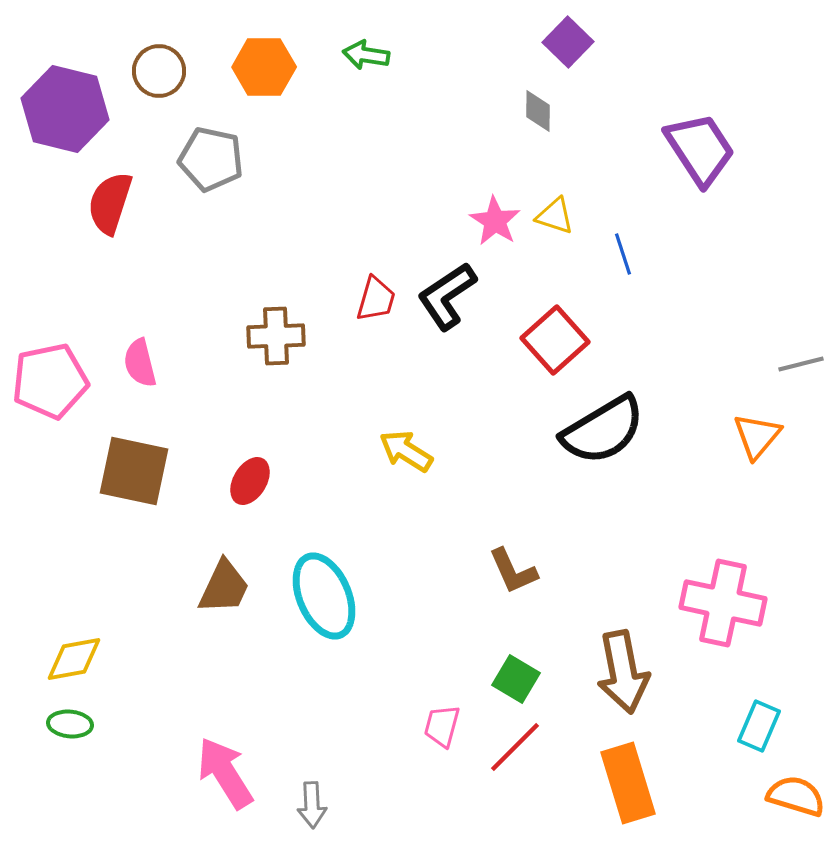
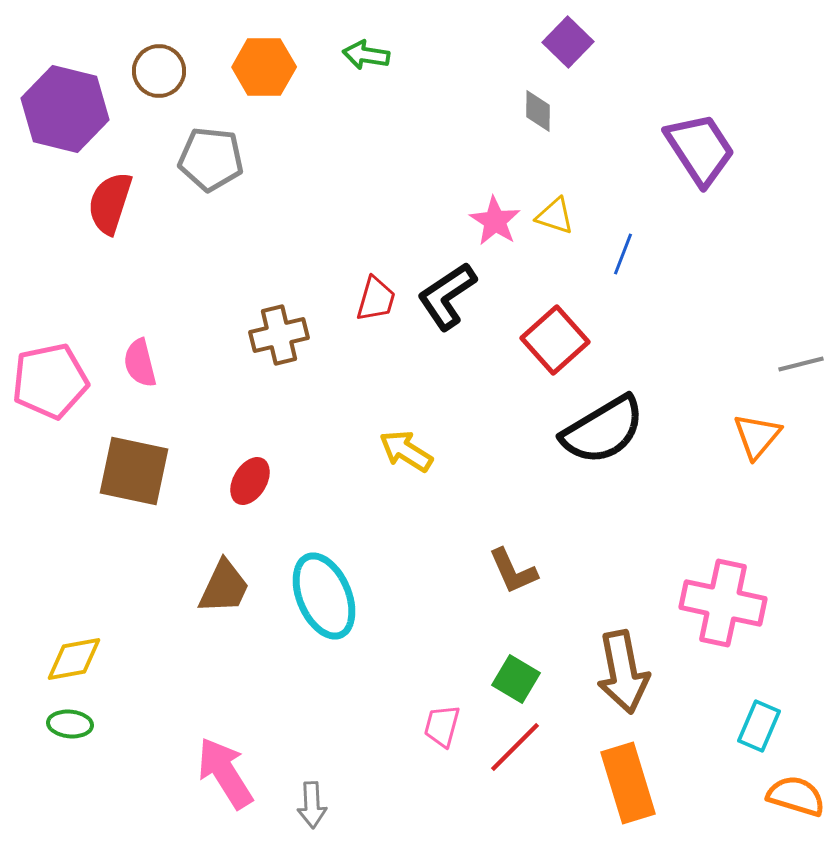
gray pentagon: rotated 6 degrees counterclockwise
blue line: rotated 39 degrees clockwise
brown cross: moved 3 px right, 1 px up; rotated 12 degrees counterclockwise
